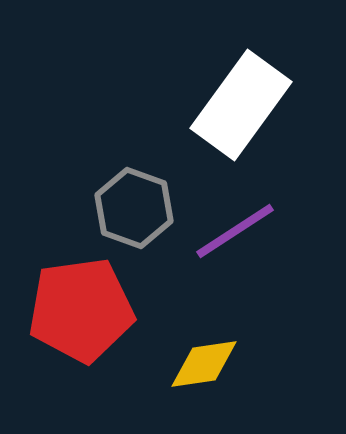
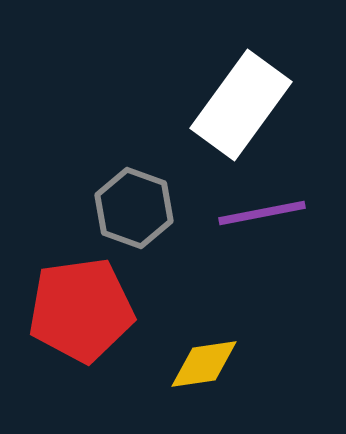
purple line: moved 27 px right, 18 px up; rotated 22 degrees clockwise
